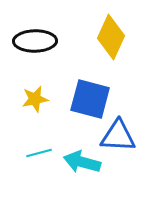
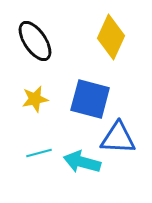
black ellipse: rotated 57 degrees clockwise
blue triangle: moved 2 px down
